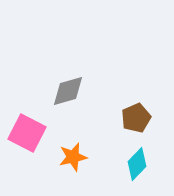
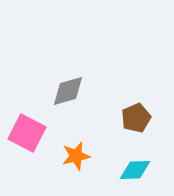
orange star: moved 3 px right, 1 px up
cyan diamond: moved 2 px left, 6 px down; rotated 44 degrees clockwise
